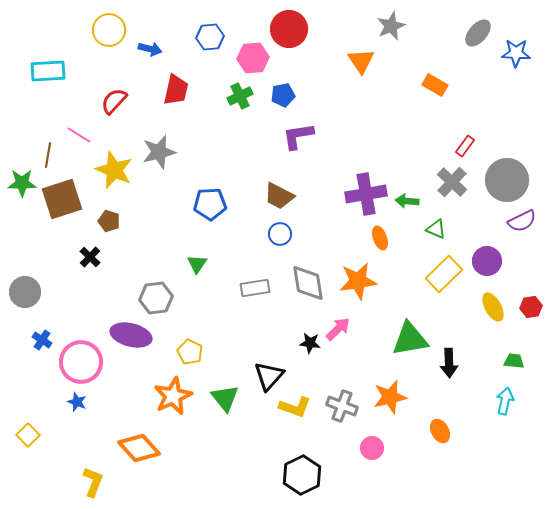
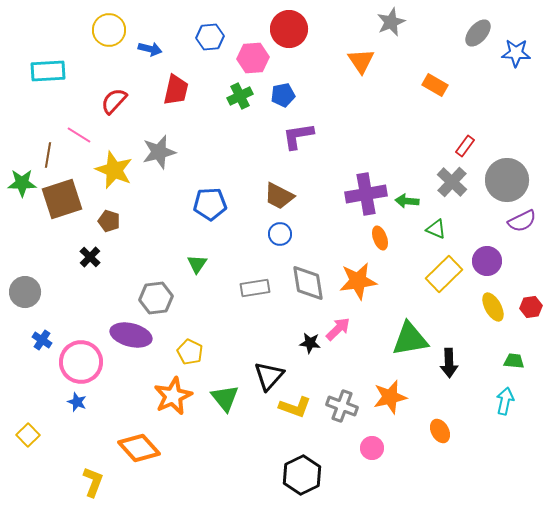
gray star at (391, 26): moved 4 px up
